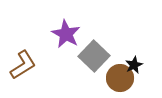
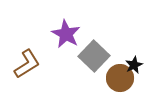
brown L-shape: moved 4 px right, 1 px up
